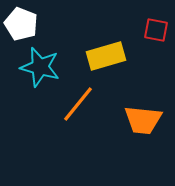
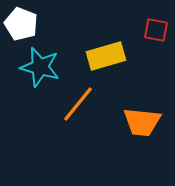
orange trapezoid: moved 1 px left, 2 px down
